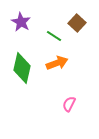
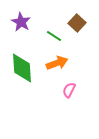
green diamond: rotated 16 degrees counterclockwise
pink semicircle: moved 14 px up
